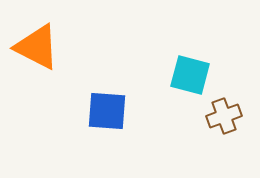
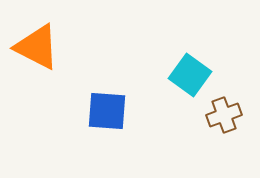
cyan square: rotated 21 degrees clockwise
brown cross: moved 1 px up
